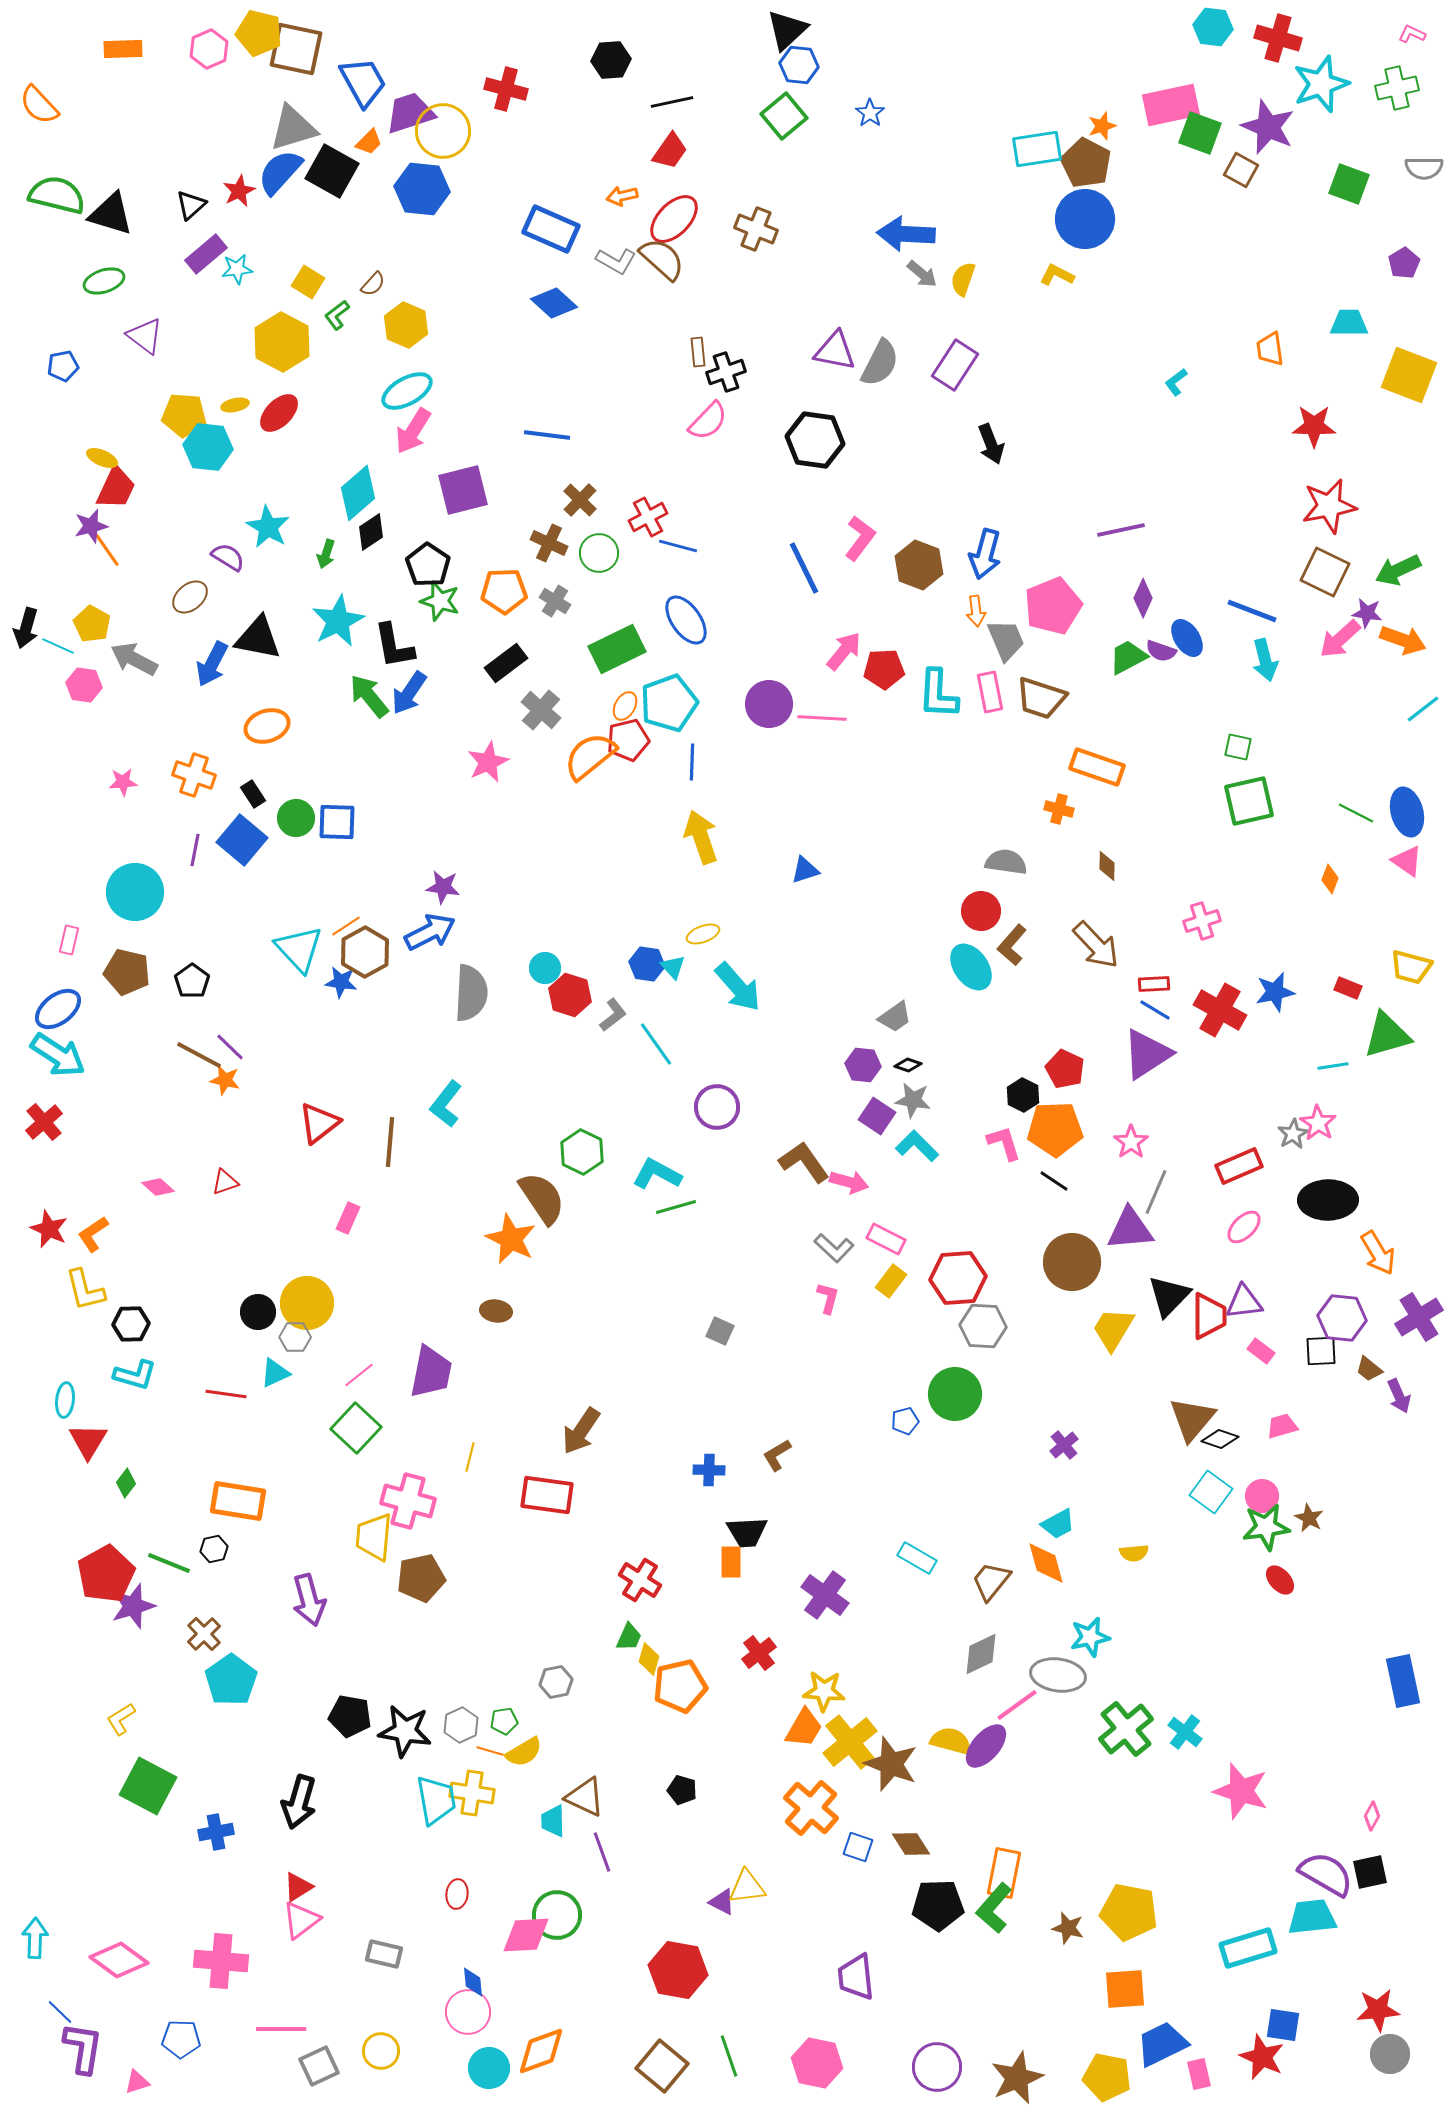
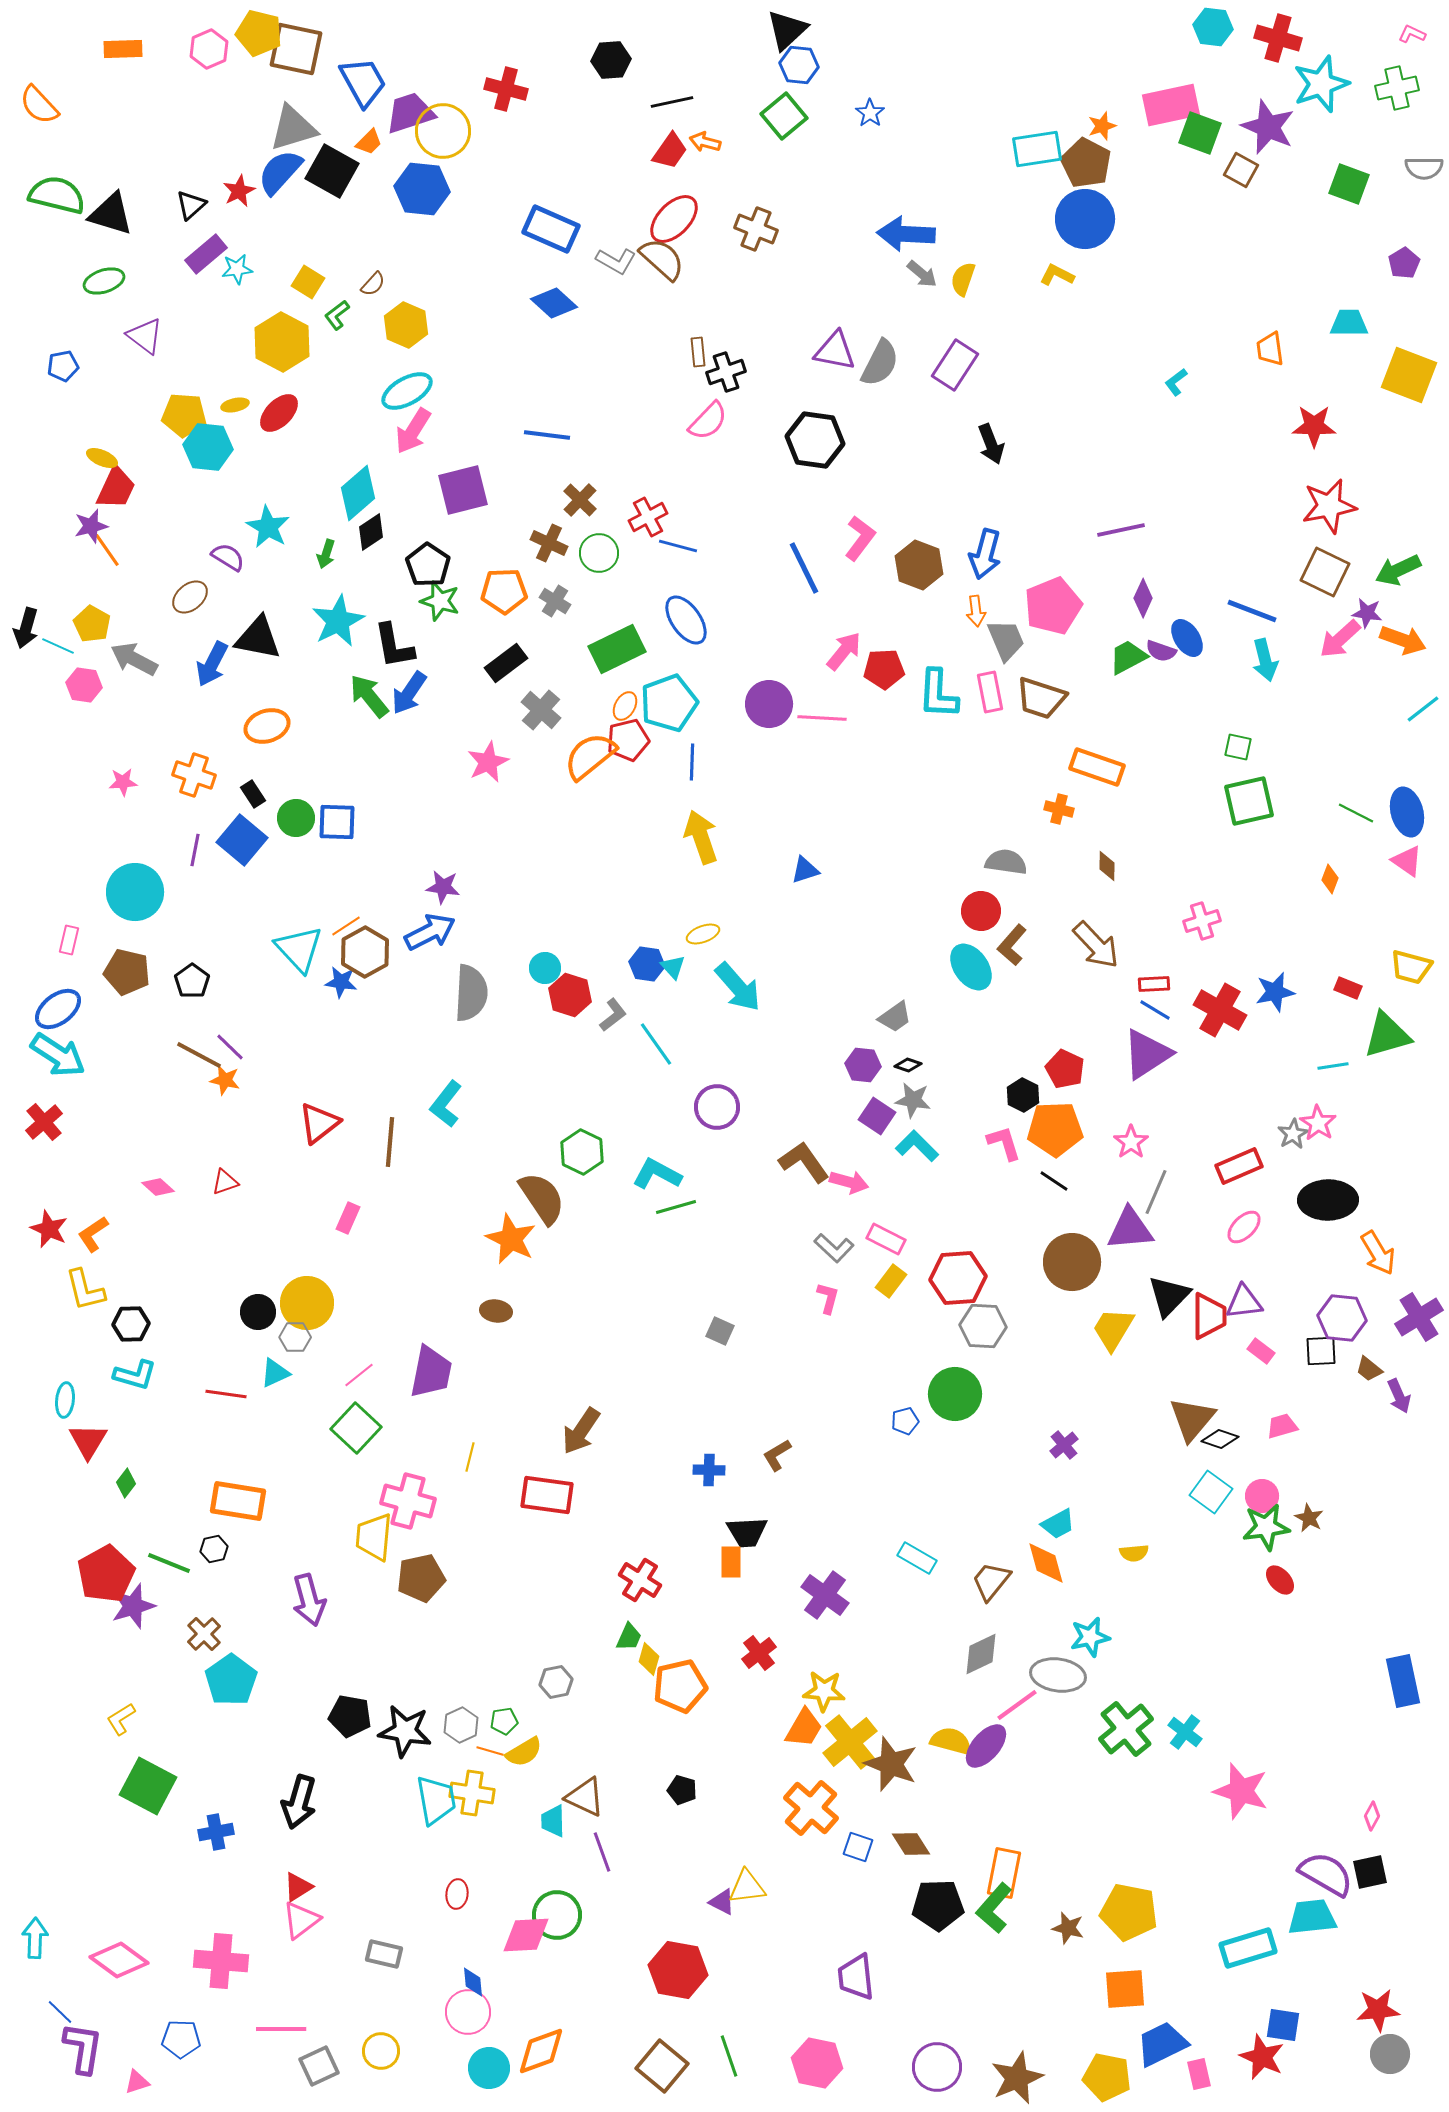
orange arrow at (622, 196): moved 83 px right, 54 px up; rotated 28 degrees clockwise
